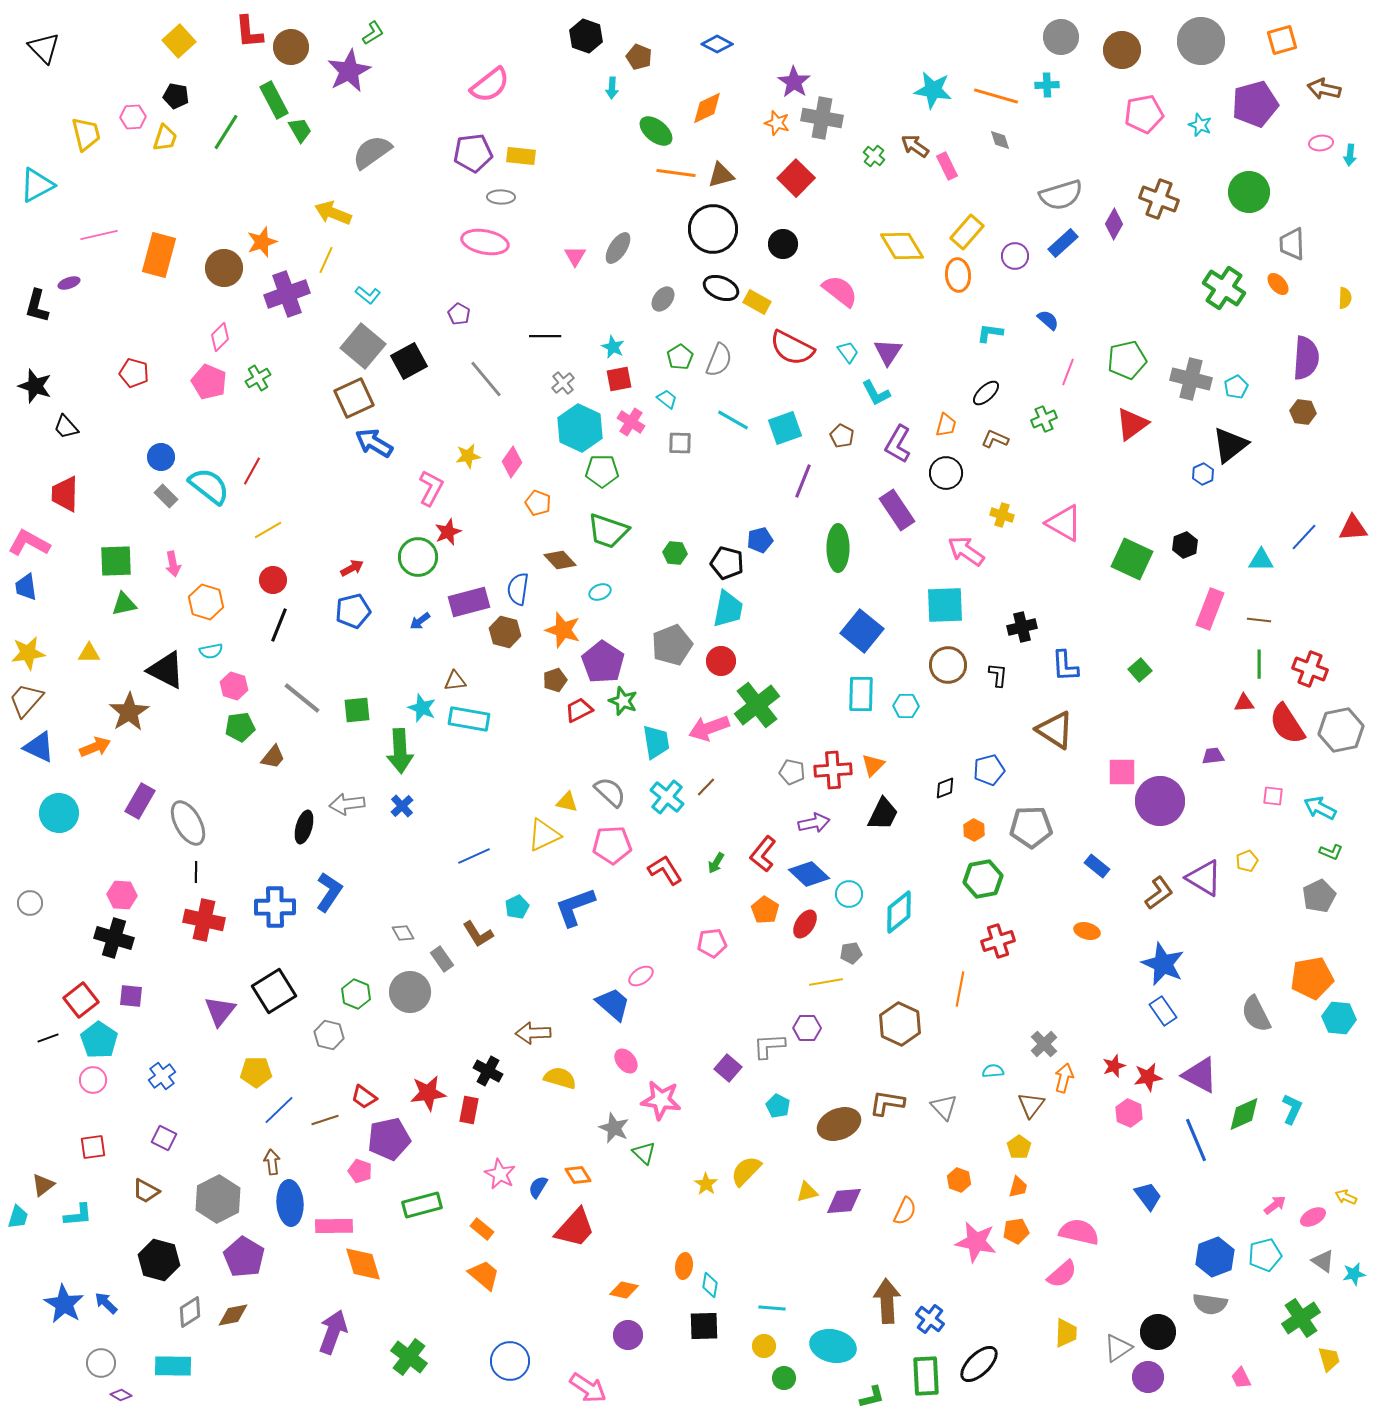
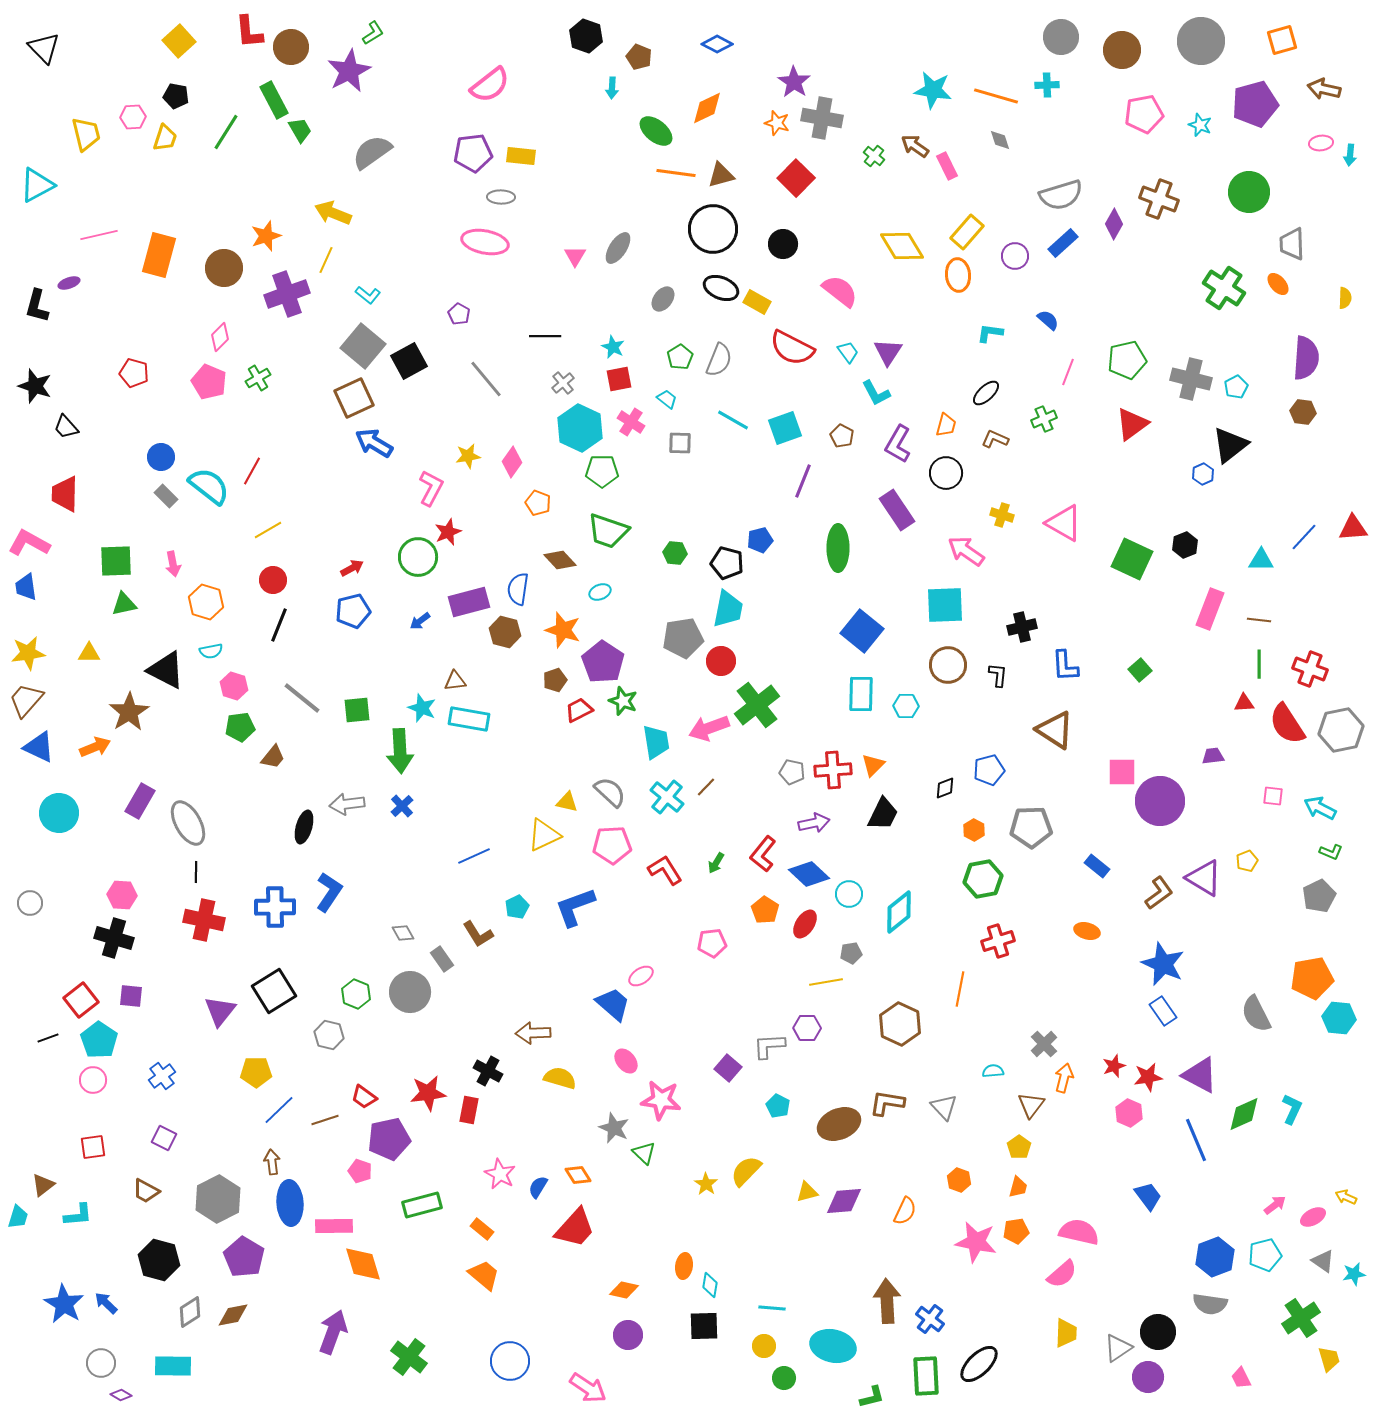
orange star at (262, 242): moved 4 px right, 6 px up
gray pentagon at (672, 645): moved 11 px right, 7 px up; rotated 12 degrees clockwise
